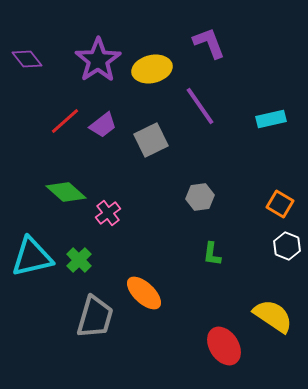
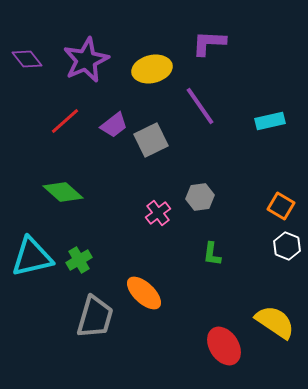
purple L-shape: rotated 66 degrees counterclockwise
purple star: moved 12 px left; rotated 9 degrees clockwise
cyan rectangle: moved 1 px left, 2 px down
purple trapezoid: moved 11 px right
green diamond: moved 3 px left
orange square: moved 1 px right, 2 px down
pink cross: moved 50 px right
green cross: rotated 15 degrees clockwise
yellow semicircle: moved 2 px right, 6 px down
